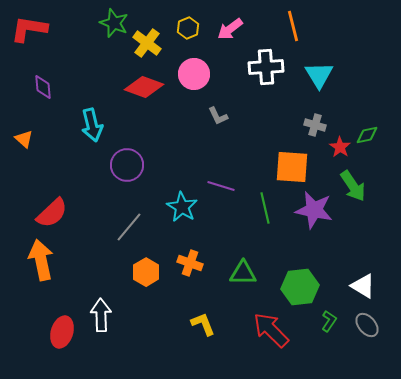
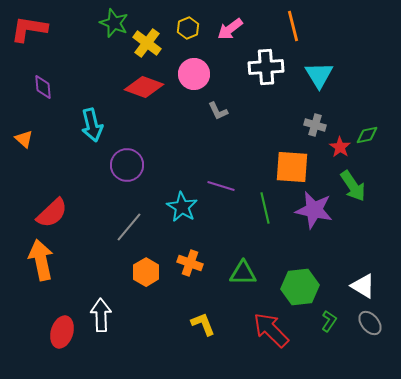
gray L-shape: moved 5 px up
gray ellipse: moved 3 px right, 2 px up
